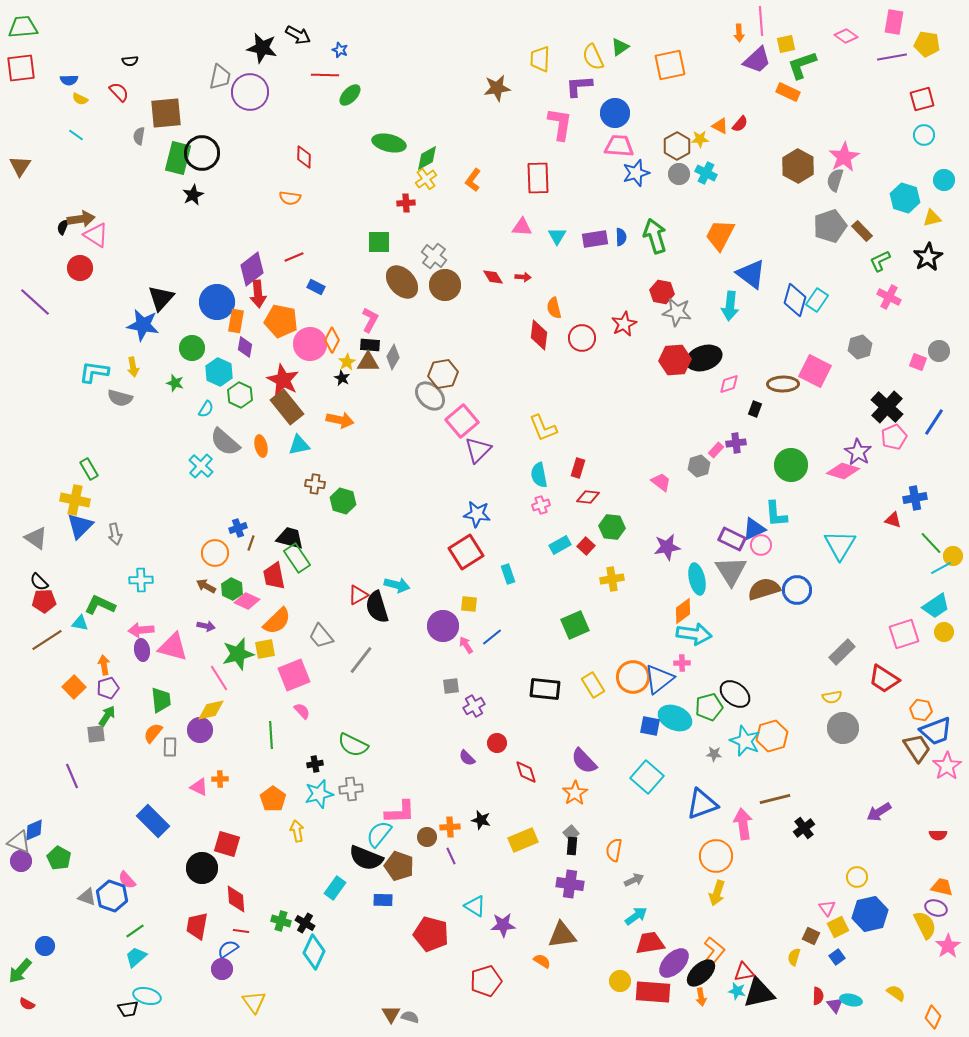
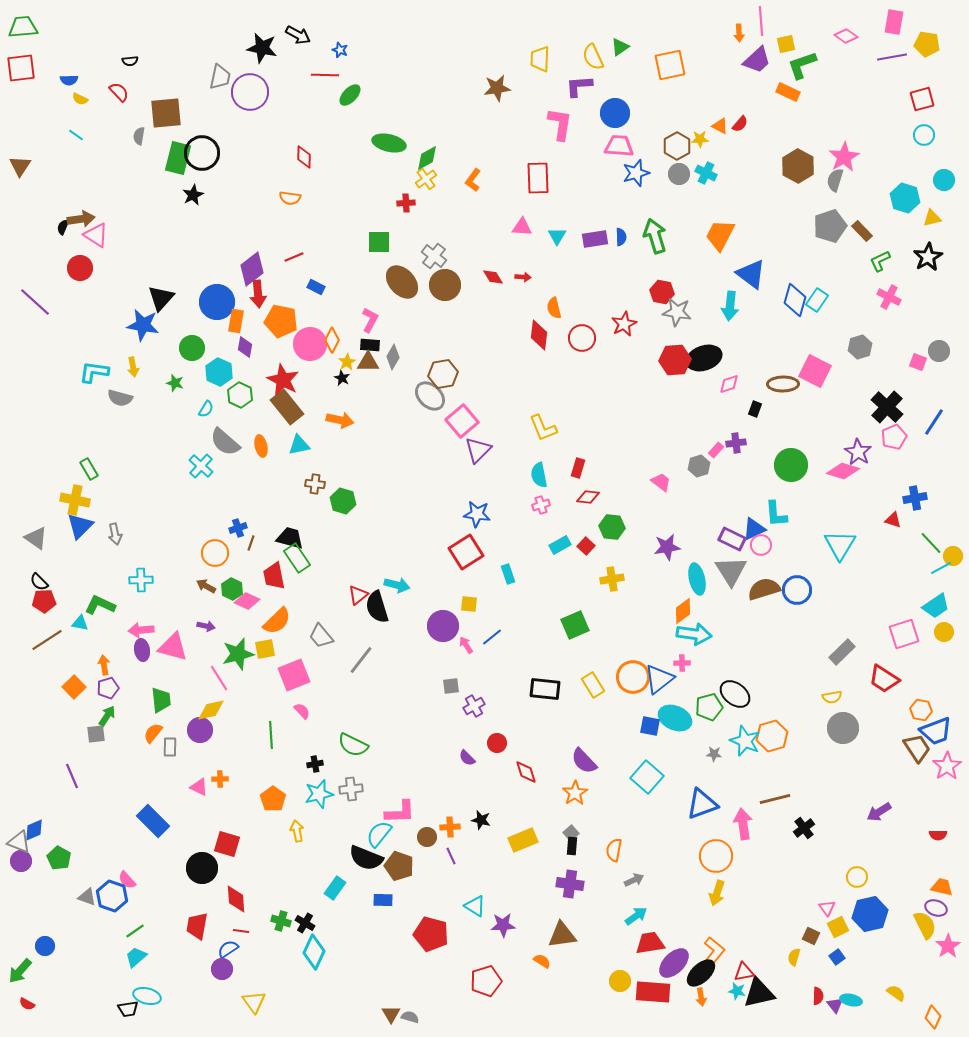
red triangle at (358, 595): rotated 10 degrees counterclockwise
